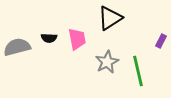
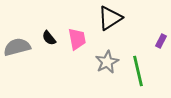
black semicircle: rotated 49 degrees clockwise
